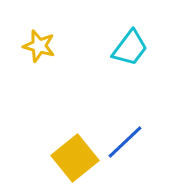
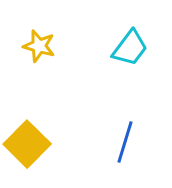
blue line: rotated 30 degrees counterclockwise
yellow square: moved 48 px left, 14 px up; rotated 6 degrees counterclockwise
